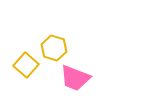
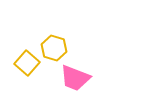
yellow square: moved 1 px right, 2 px up
